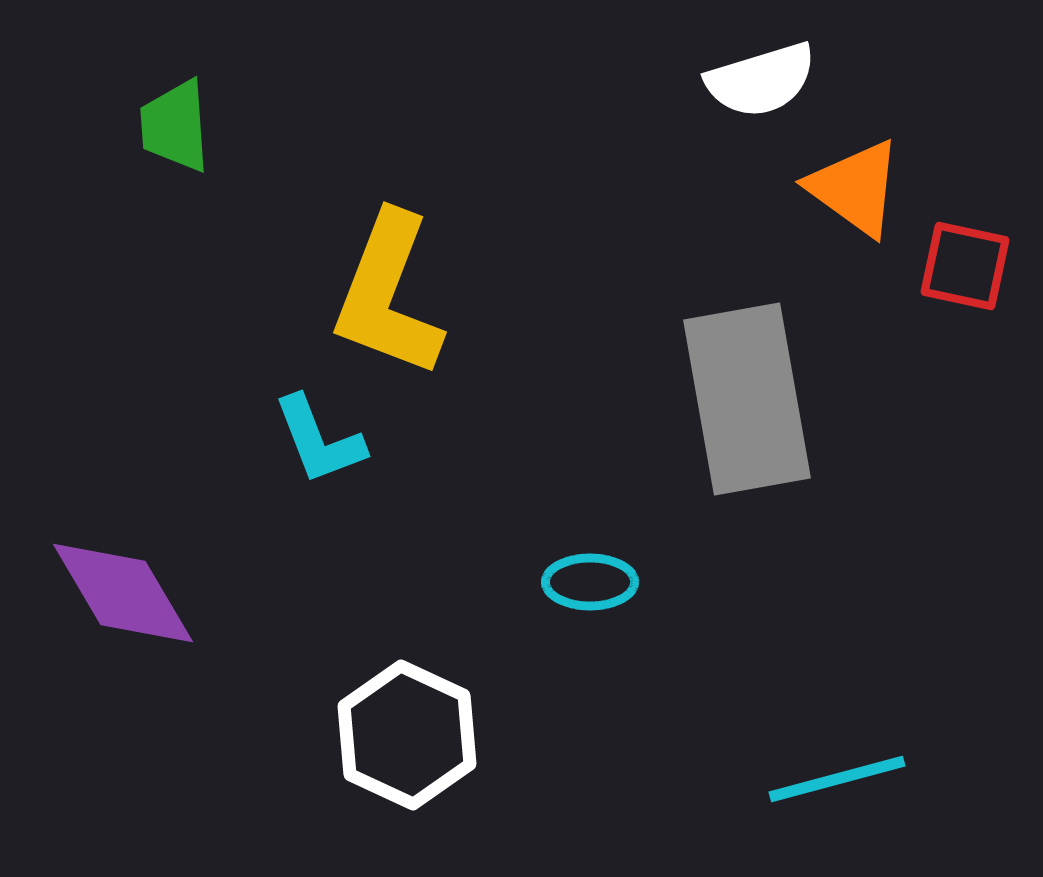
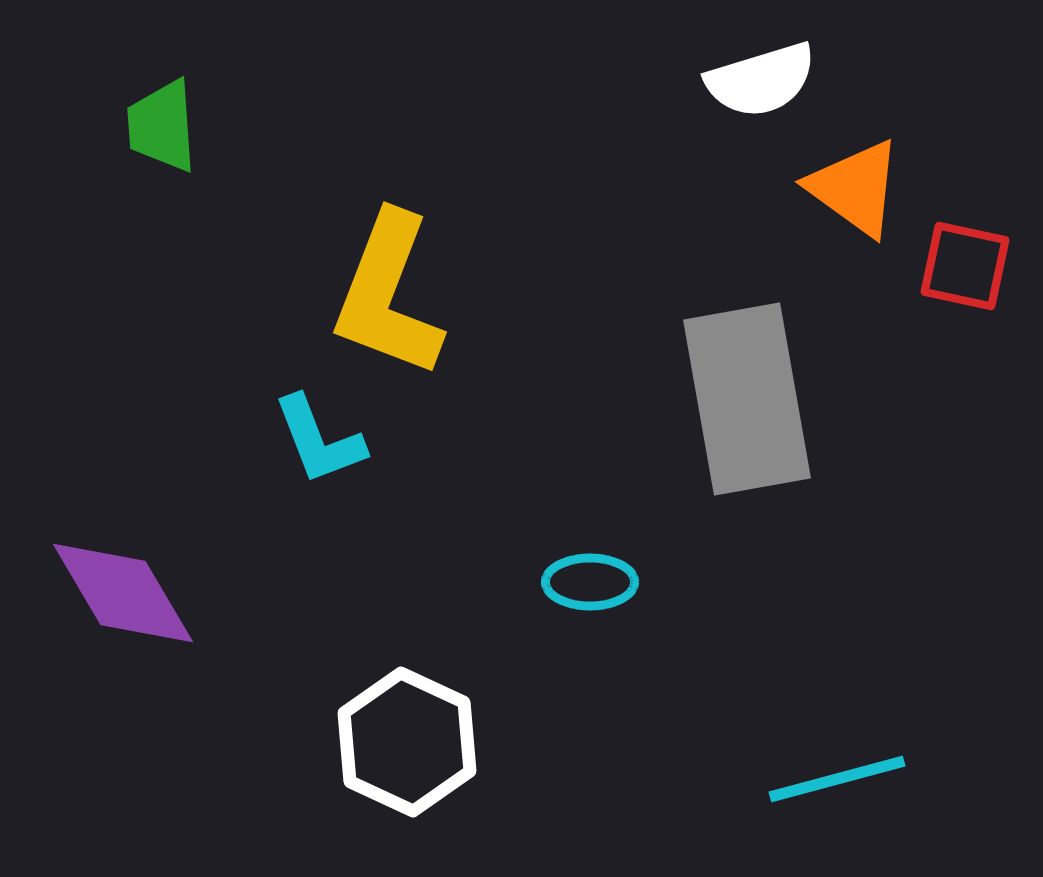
green trapezoid: moved 13 px left
white hexagon: moved 7 px down
